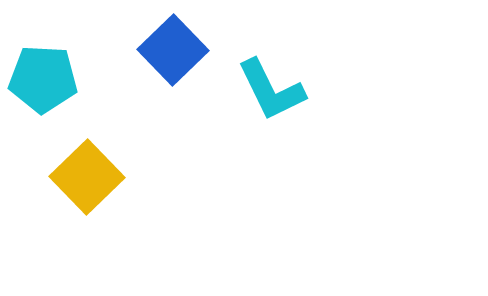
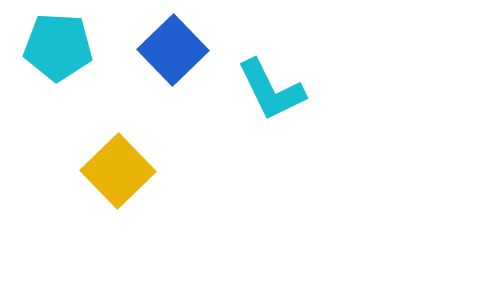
cyan pentagon: moved 15 px right, 32 px up
yellow square: moved 31 px right, 6 px up
